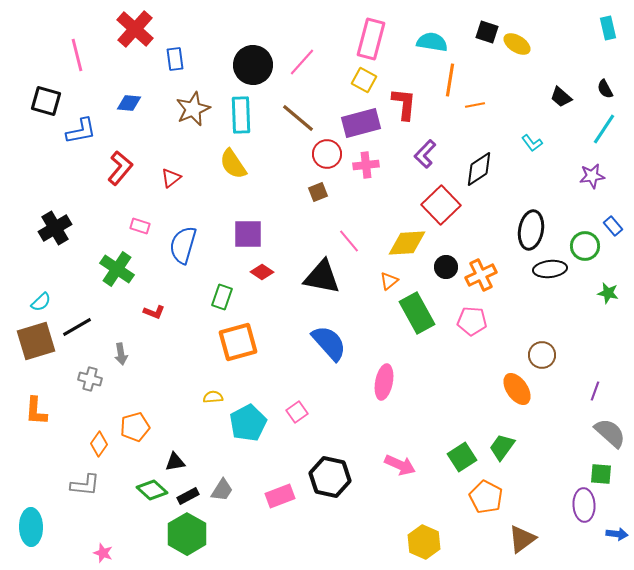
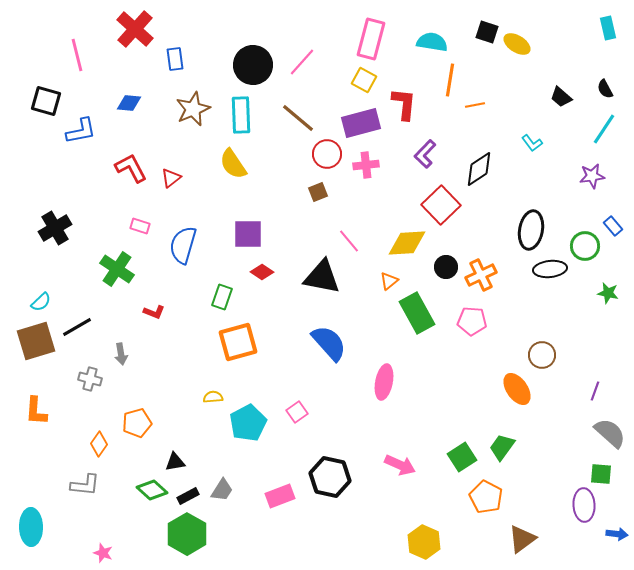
red L-shape at (120, 168): moved 11 px right; rotated 68 degrees counterclockwise
orange pentagon at (135, 427): moved 2 px right, 4 px up
